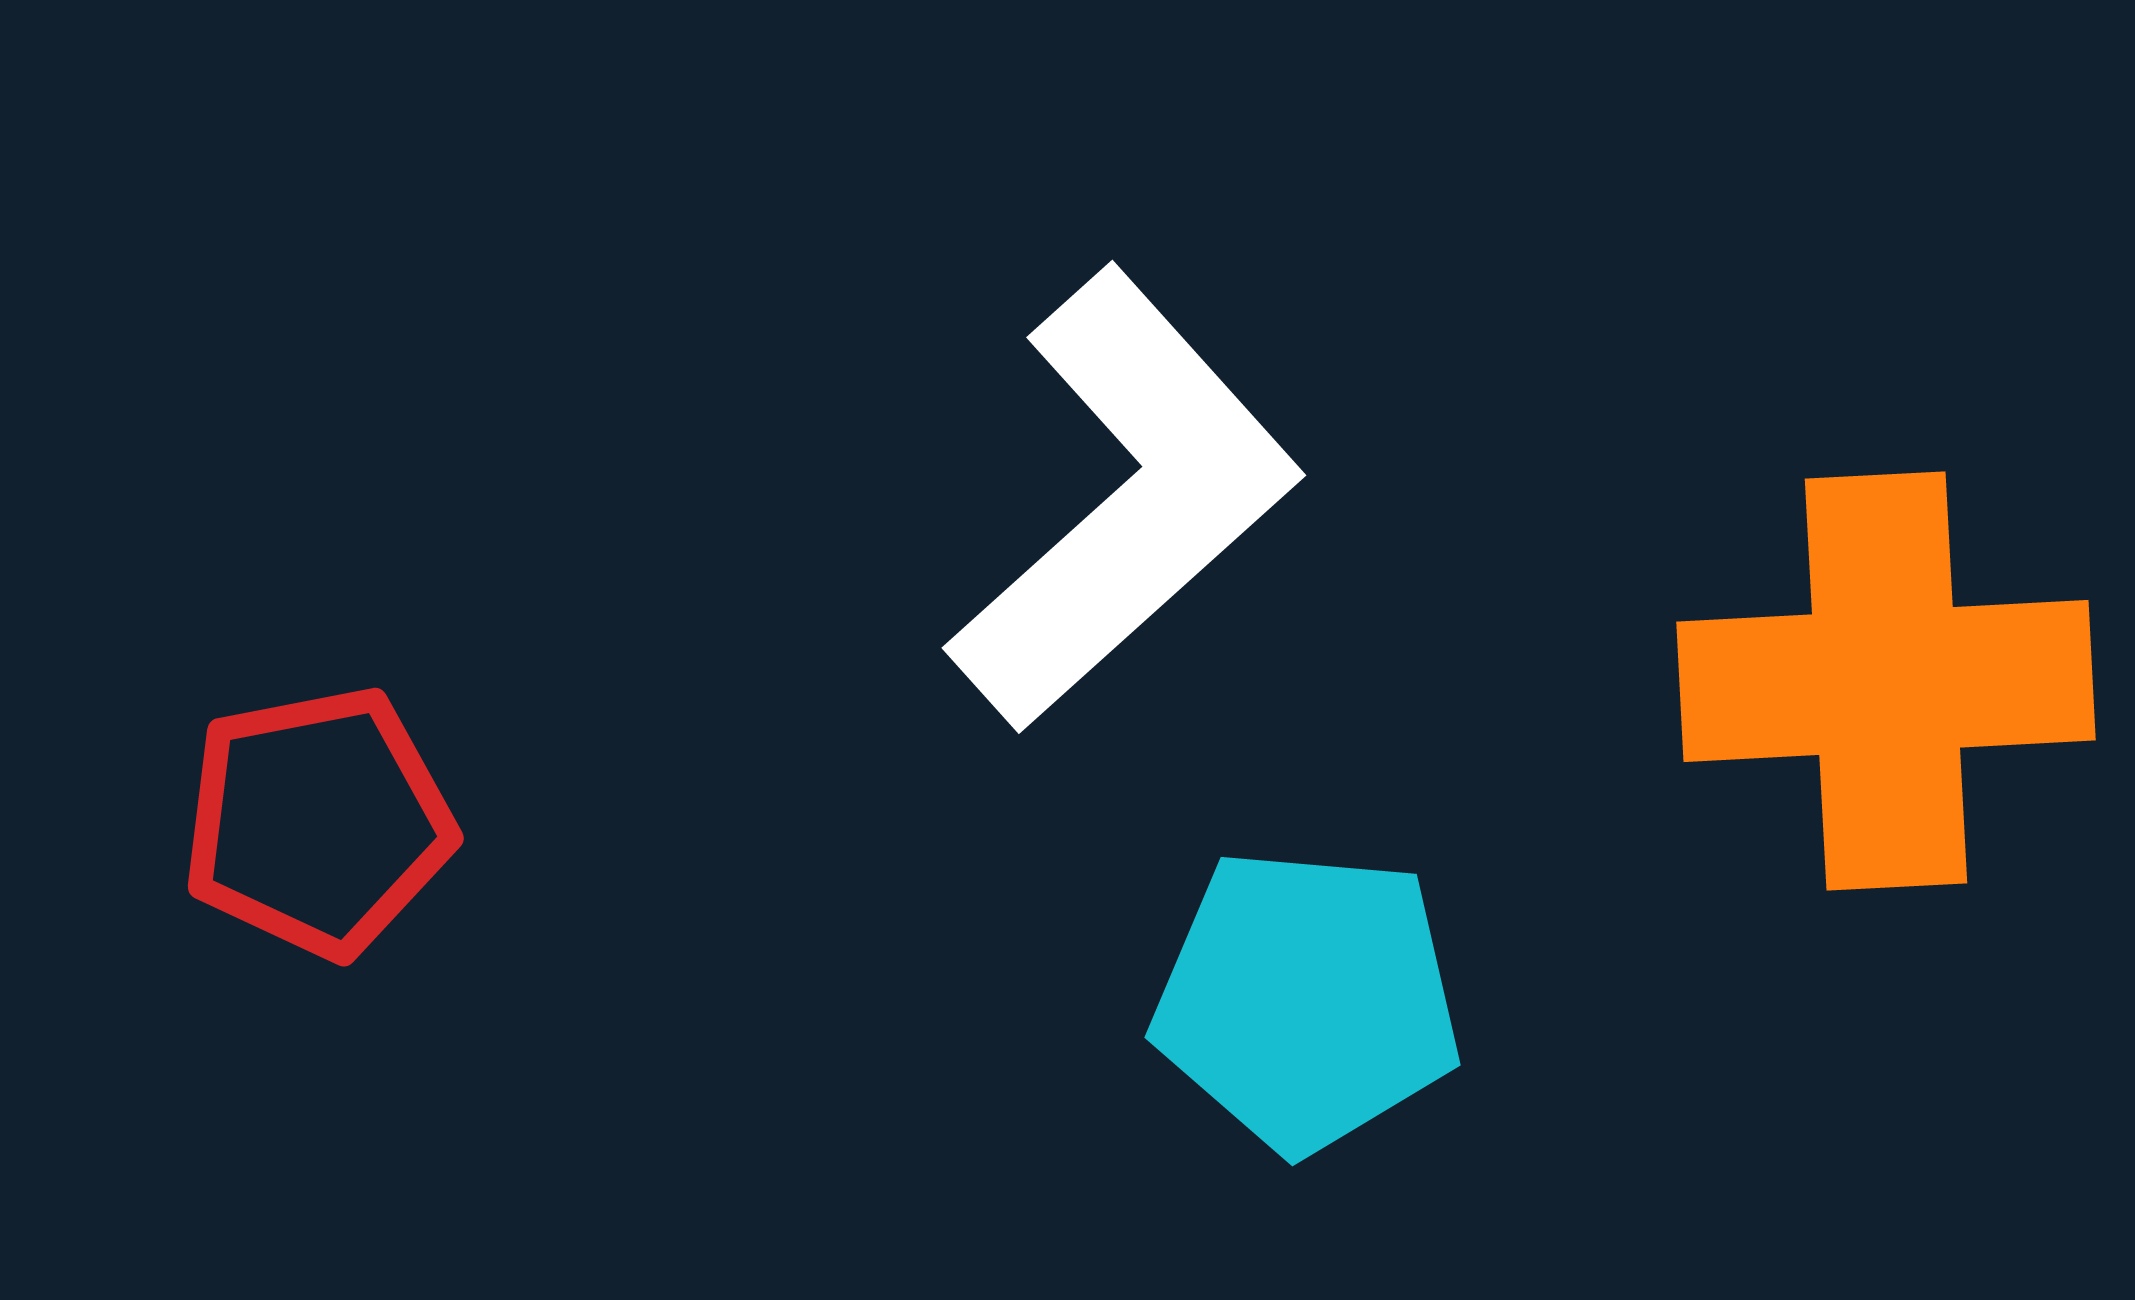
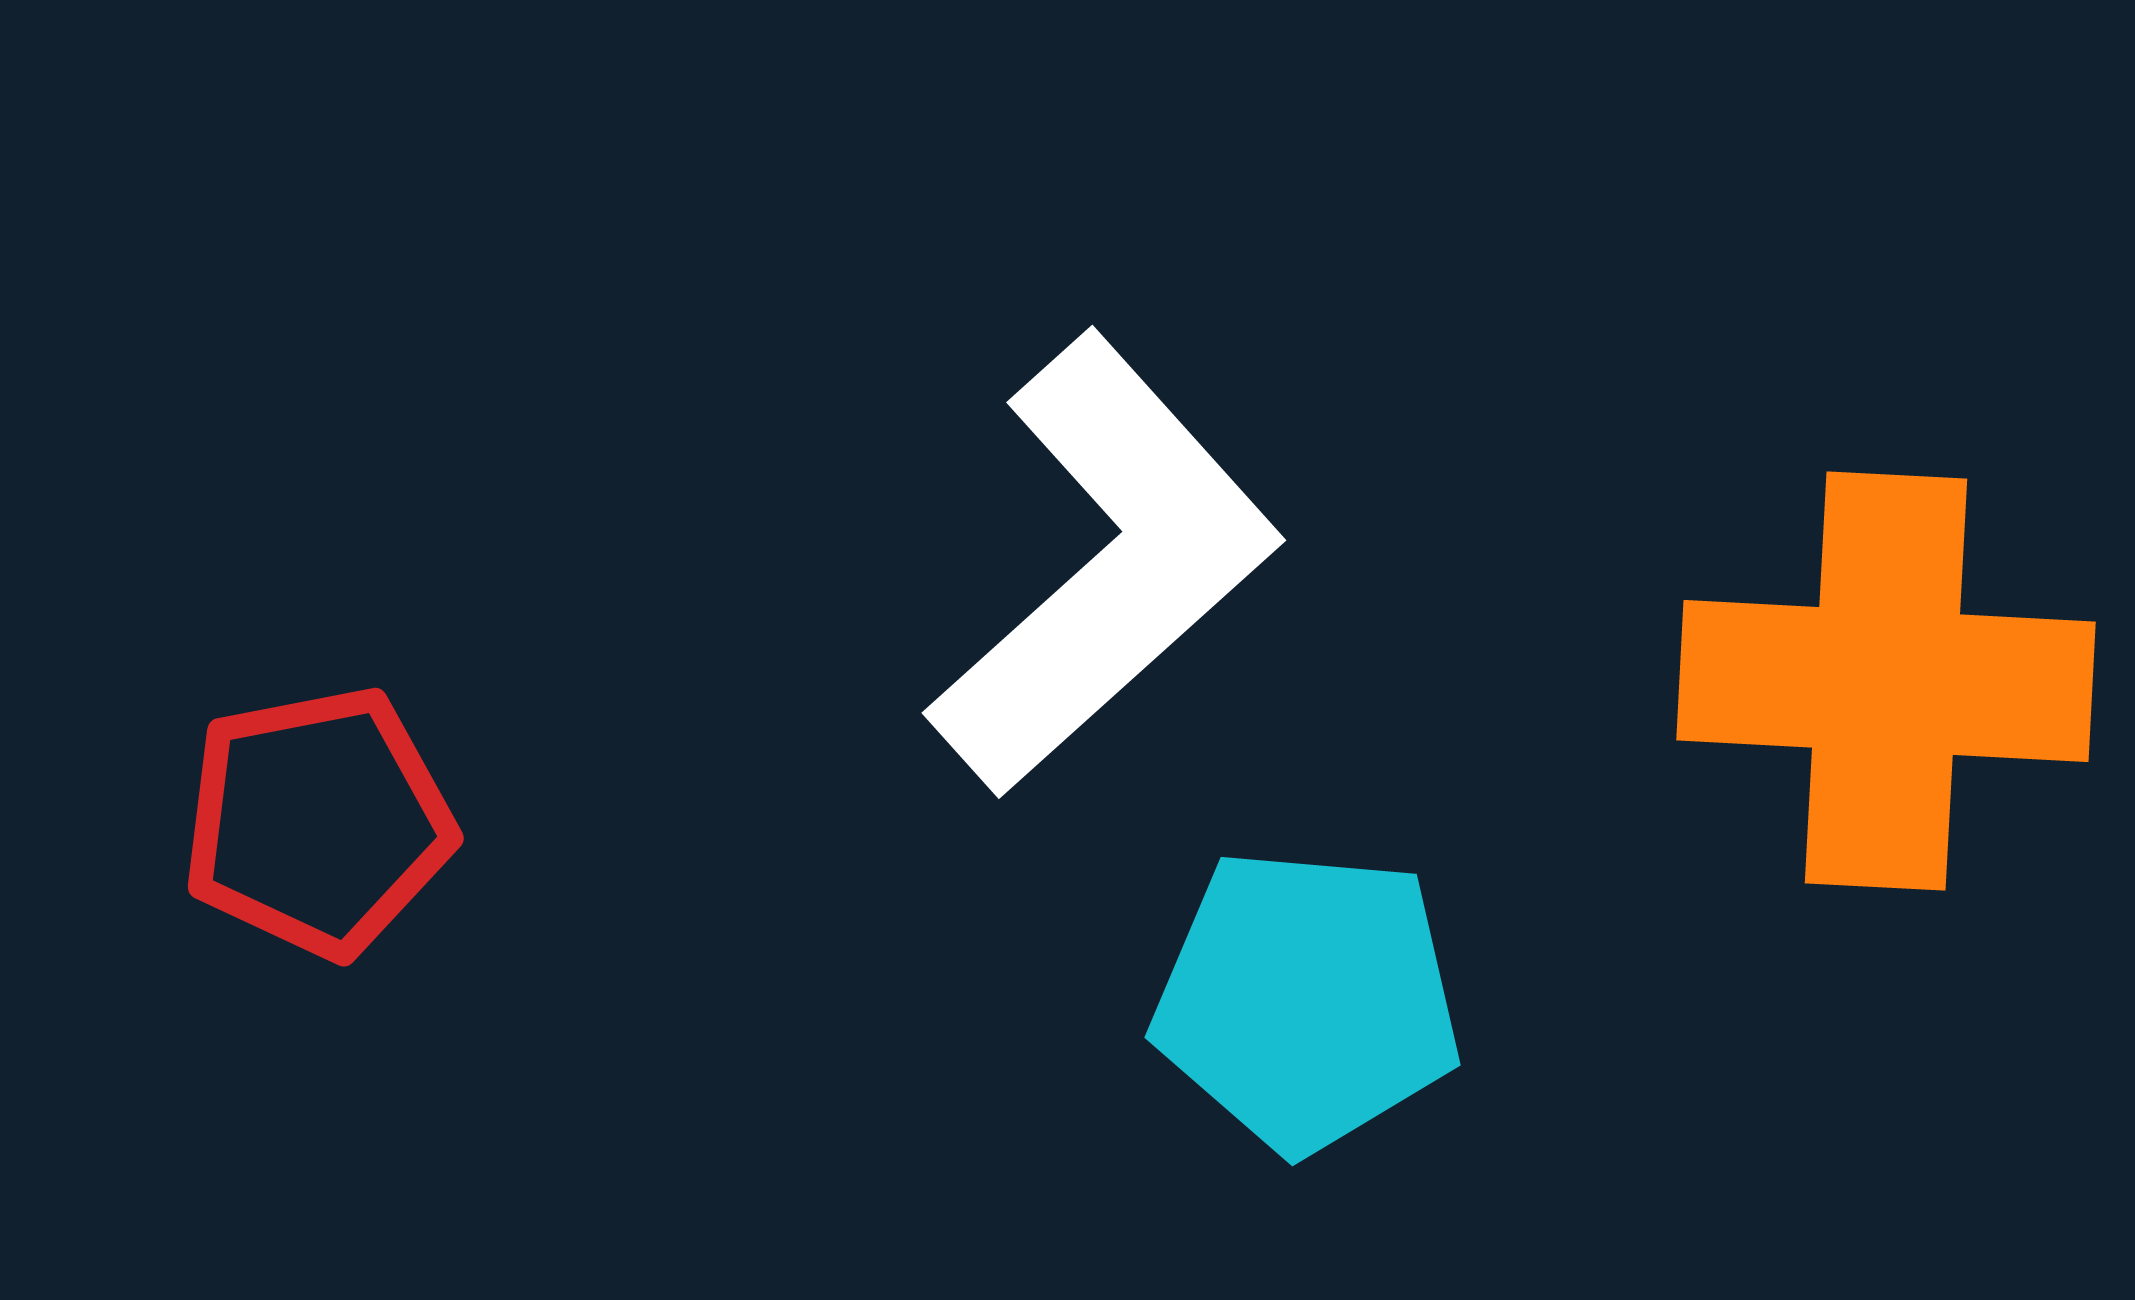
white L-shape: moved 20 px left, 65 px down
orange cross: rotated 6 degrees clockwise
